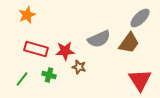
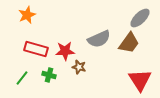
green line: moved 1 px up
